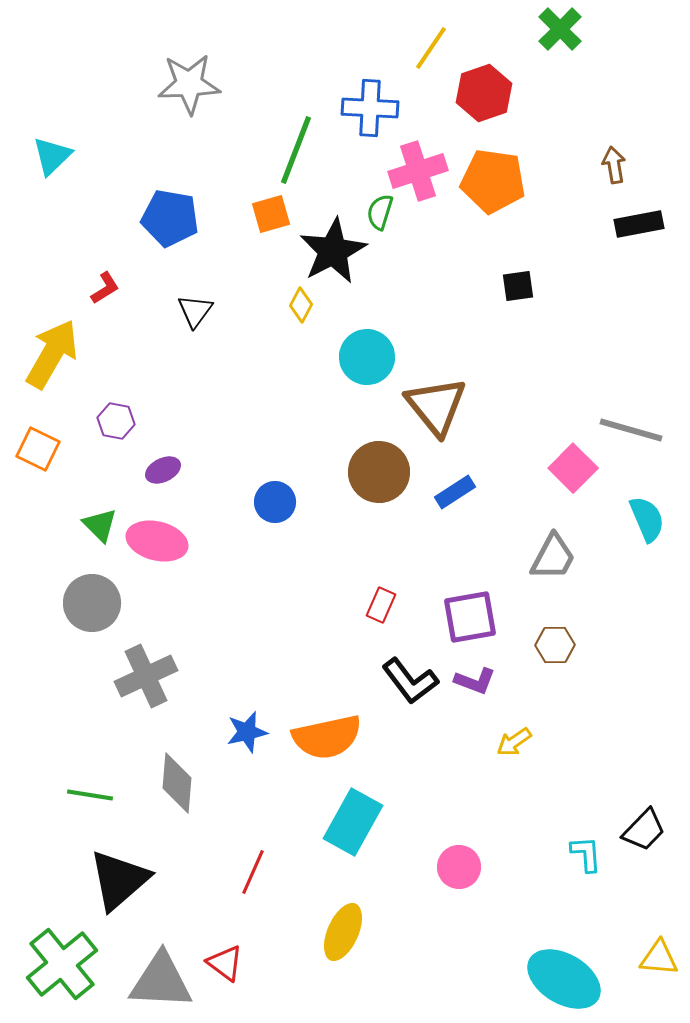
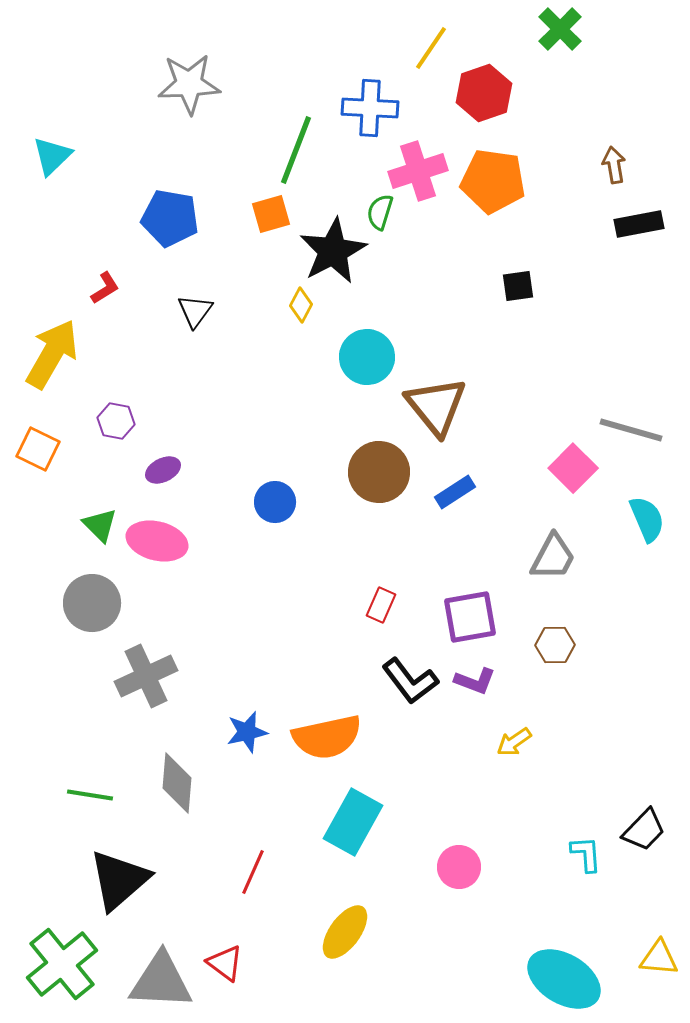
yellow ellipse at (343, 932): moved 2 px right; rotated 12 degrees clockwise
